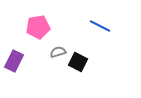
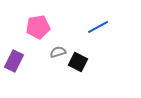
blue line: moved 2 px left, 1 px down; rotated 55 degrees counterclockwise
